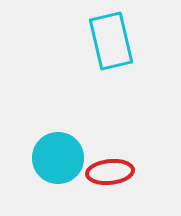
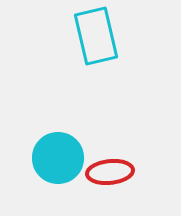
cyan rectangle: moved 15 px left, 5 px up
